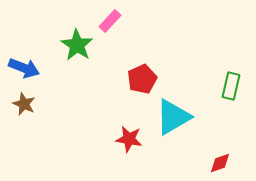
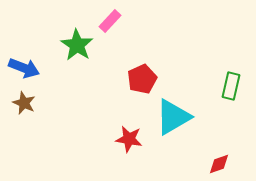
brown star: moved 1 px up
red diamond: moved 1 px left, 1 px down
